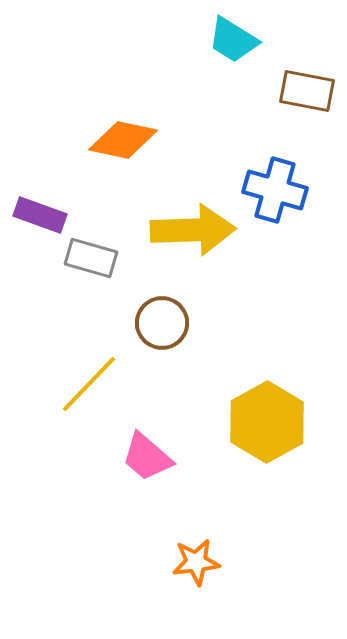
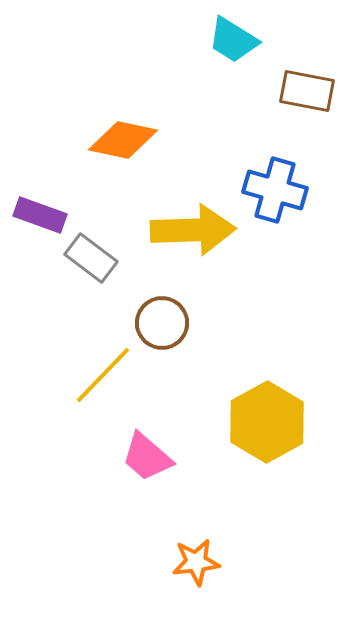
gray rectangle: rotated 21 degrees clockwise
yellow line: moved 14 px right, 9 px up
